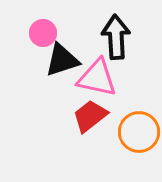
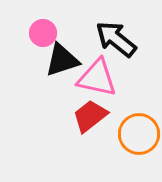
black arrow: moved 2 px down; rotated 48 degrees counterclockwise
orange circle: moved 2 px down
